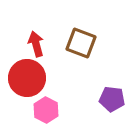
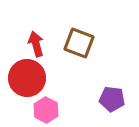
brown square: moved 2 px left
